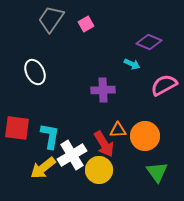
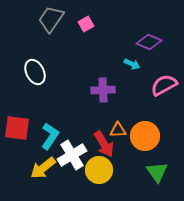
cyan L-shape: rotated 24 degrees clockwise
